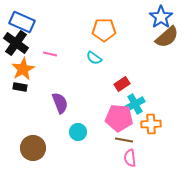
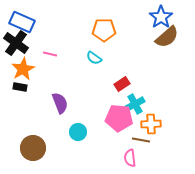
brown line: moved 17 px right
